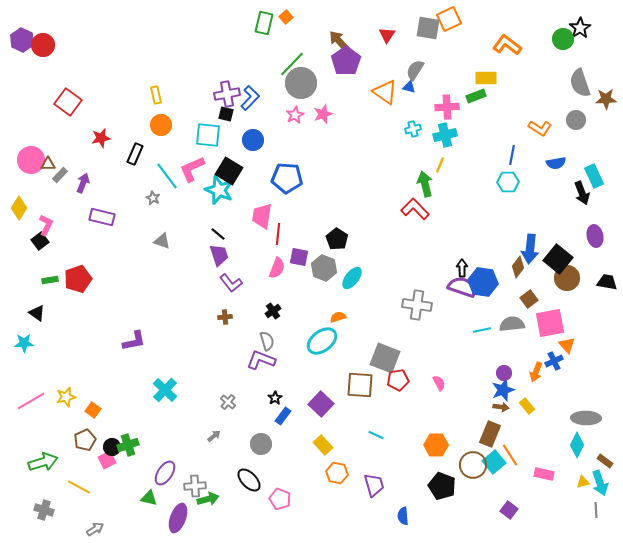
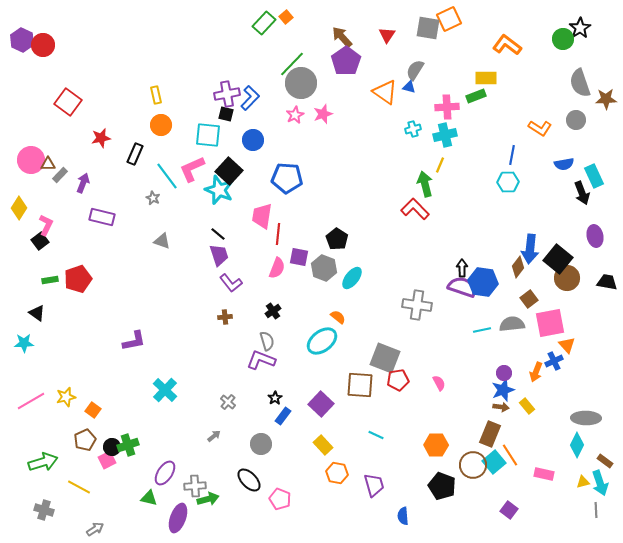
green rectangle at (264, 23): rotated 30 degrees clockwise
brown arrow at (339, 41): moved 3 px right, 4 px up
blue semicircle at (556, 163): moved 8 px right, 1 px down
black square at (229, 171): rotated 12 degrees clockwise
orange semicircle at (338, 317): rotated 56 degrees clockwise
